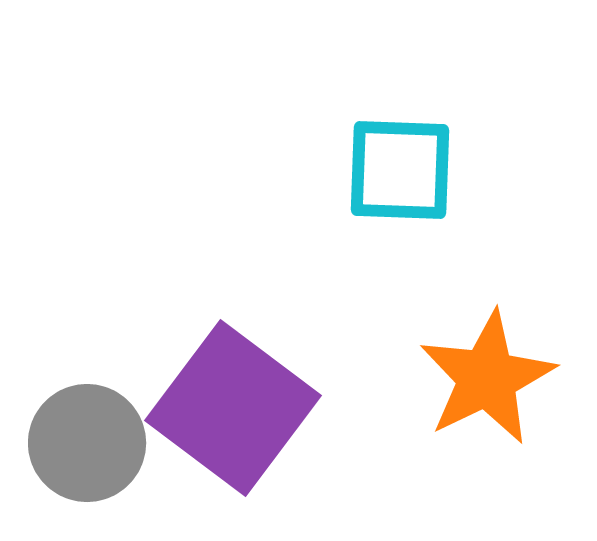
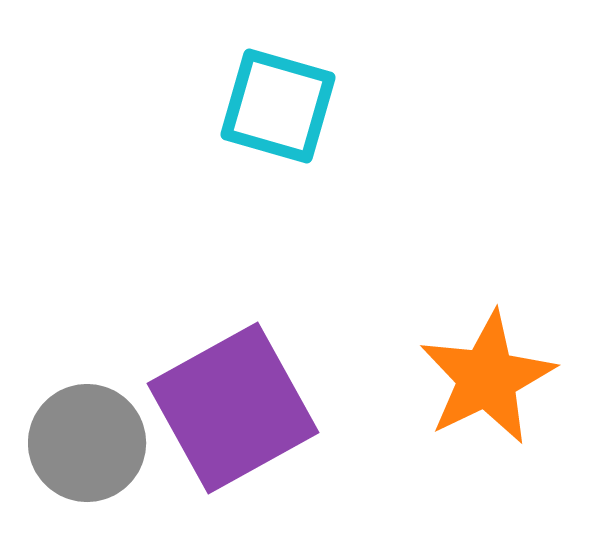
cyan square: moved 122 px left, 64 px up; rotated 14 degrees clockwise
purple square: rotated 24 degrees clockwise
